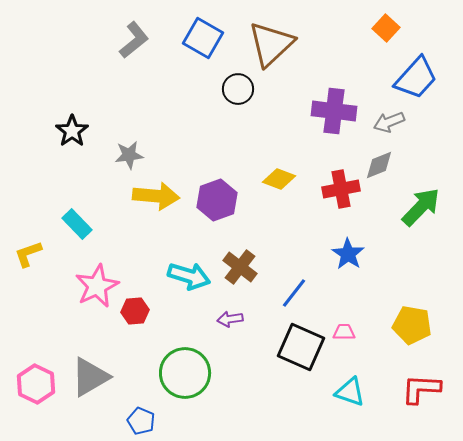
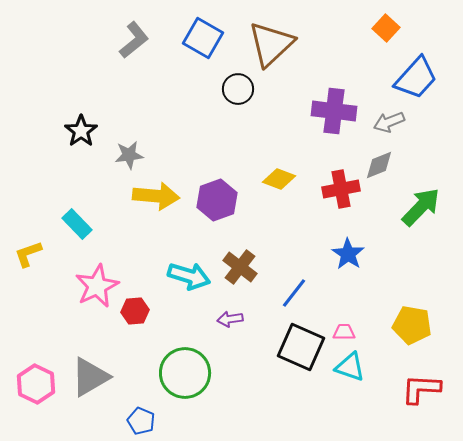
black star: moved 9 px right
cyan triangle: moved 25 px up
